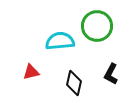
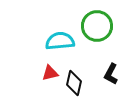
red triangle: moved 19 px right, 1 px down
